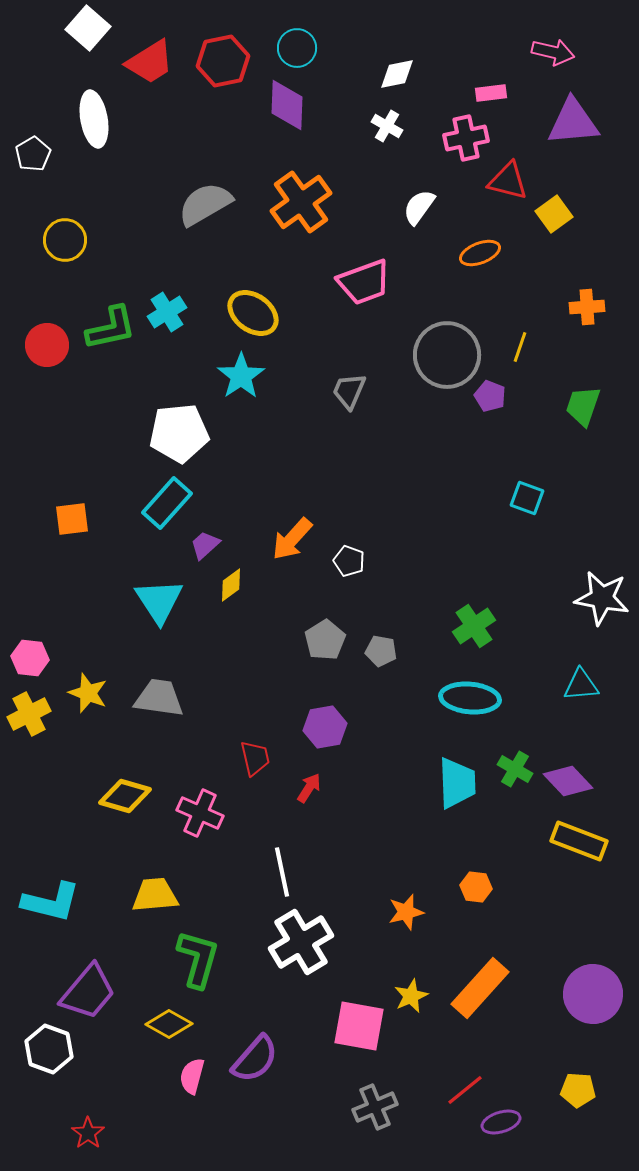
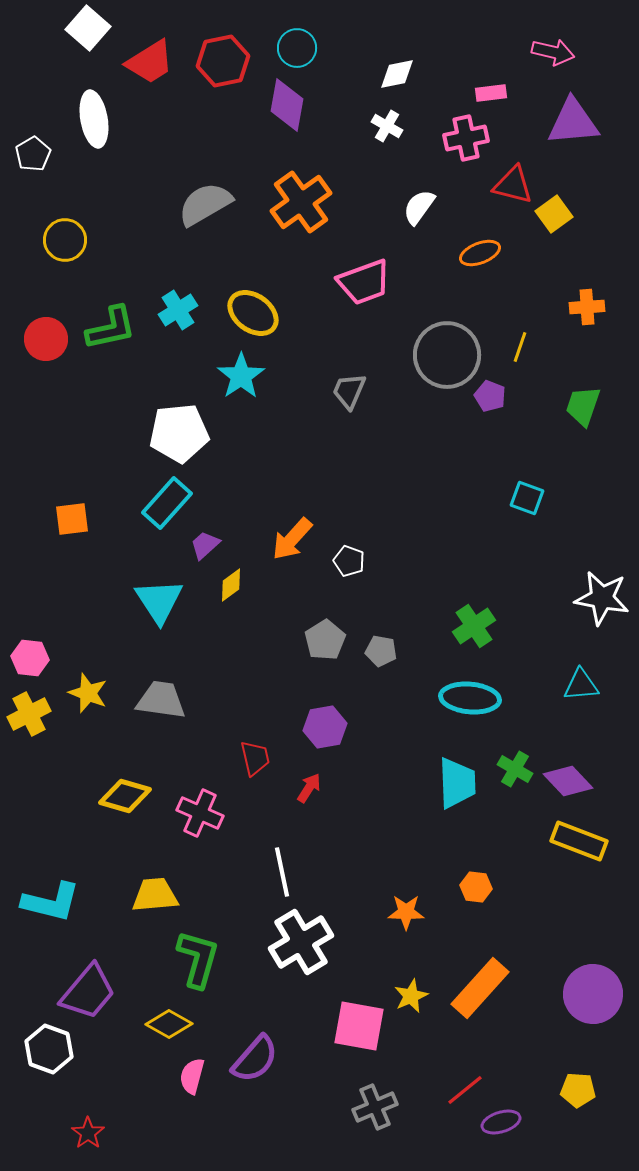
purple diamond at (287, 105): rotated 8 degrees clockwise
red triangle at (508, 181): moved 5 px right, 4 px down
cyan cross at (167, 312): moved 11 px right, 2 px up
red circle at (47, 345): moved 1 px left, 6 px up
gray trapezoid at (159, 698): moved 2 px right, 2 px down
orange star at (406, 912): rotated 15 degrees clockwise
